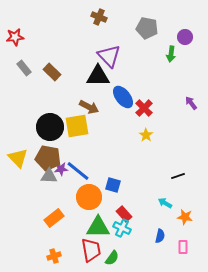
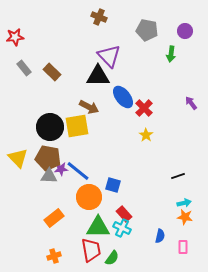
gray pentagon: moved 2 px down
purple circle: moved 6 px up
cyan arrow: moved 19 px right; rotated 136 degrees clockwise
